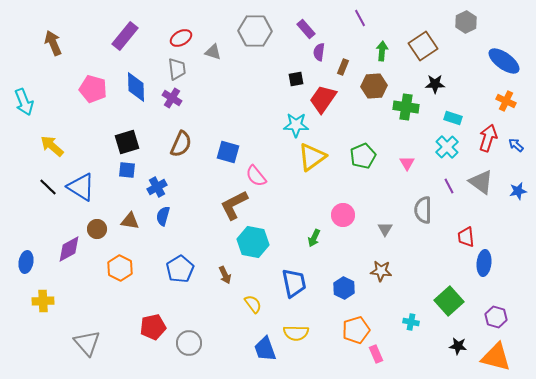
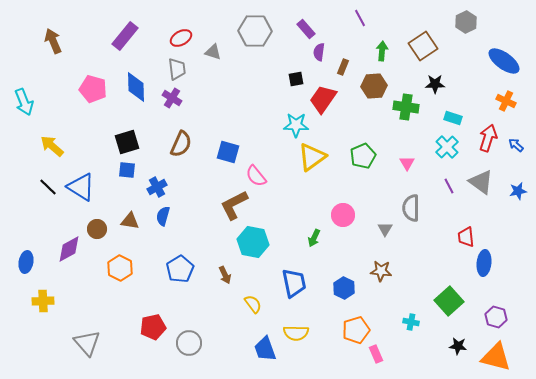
brown arrow at (53, 43): moved 2 px up
gray semicircle at (423, 210): moved 12 px left, 2 px up
